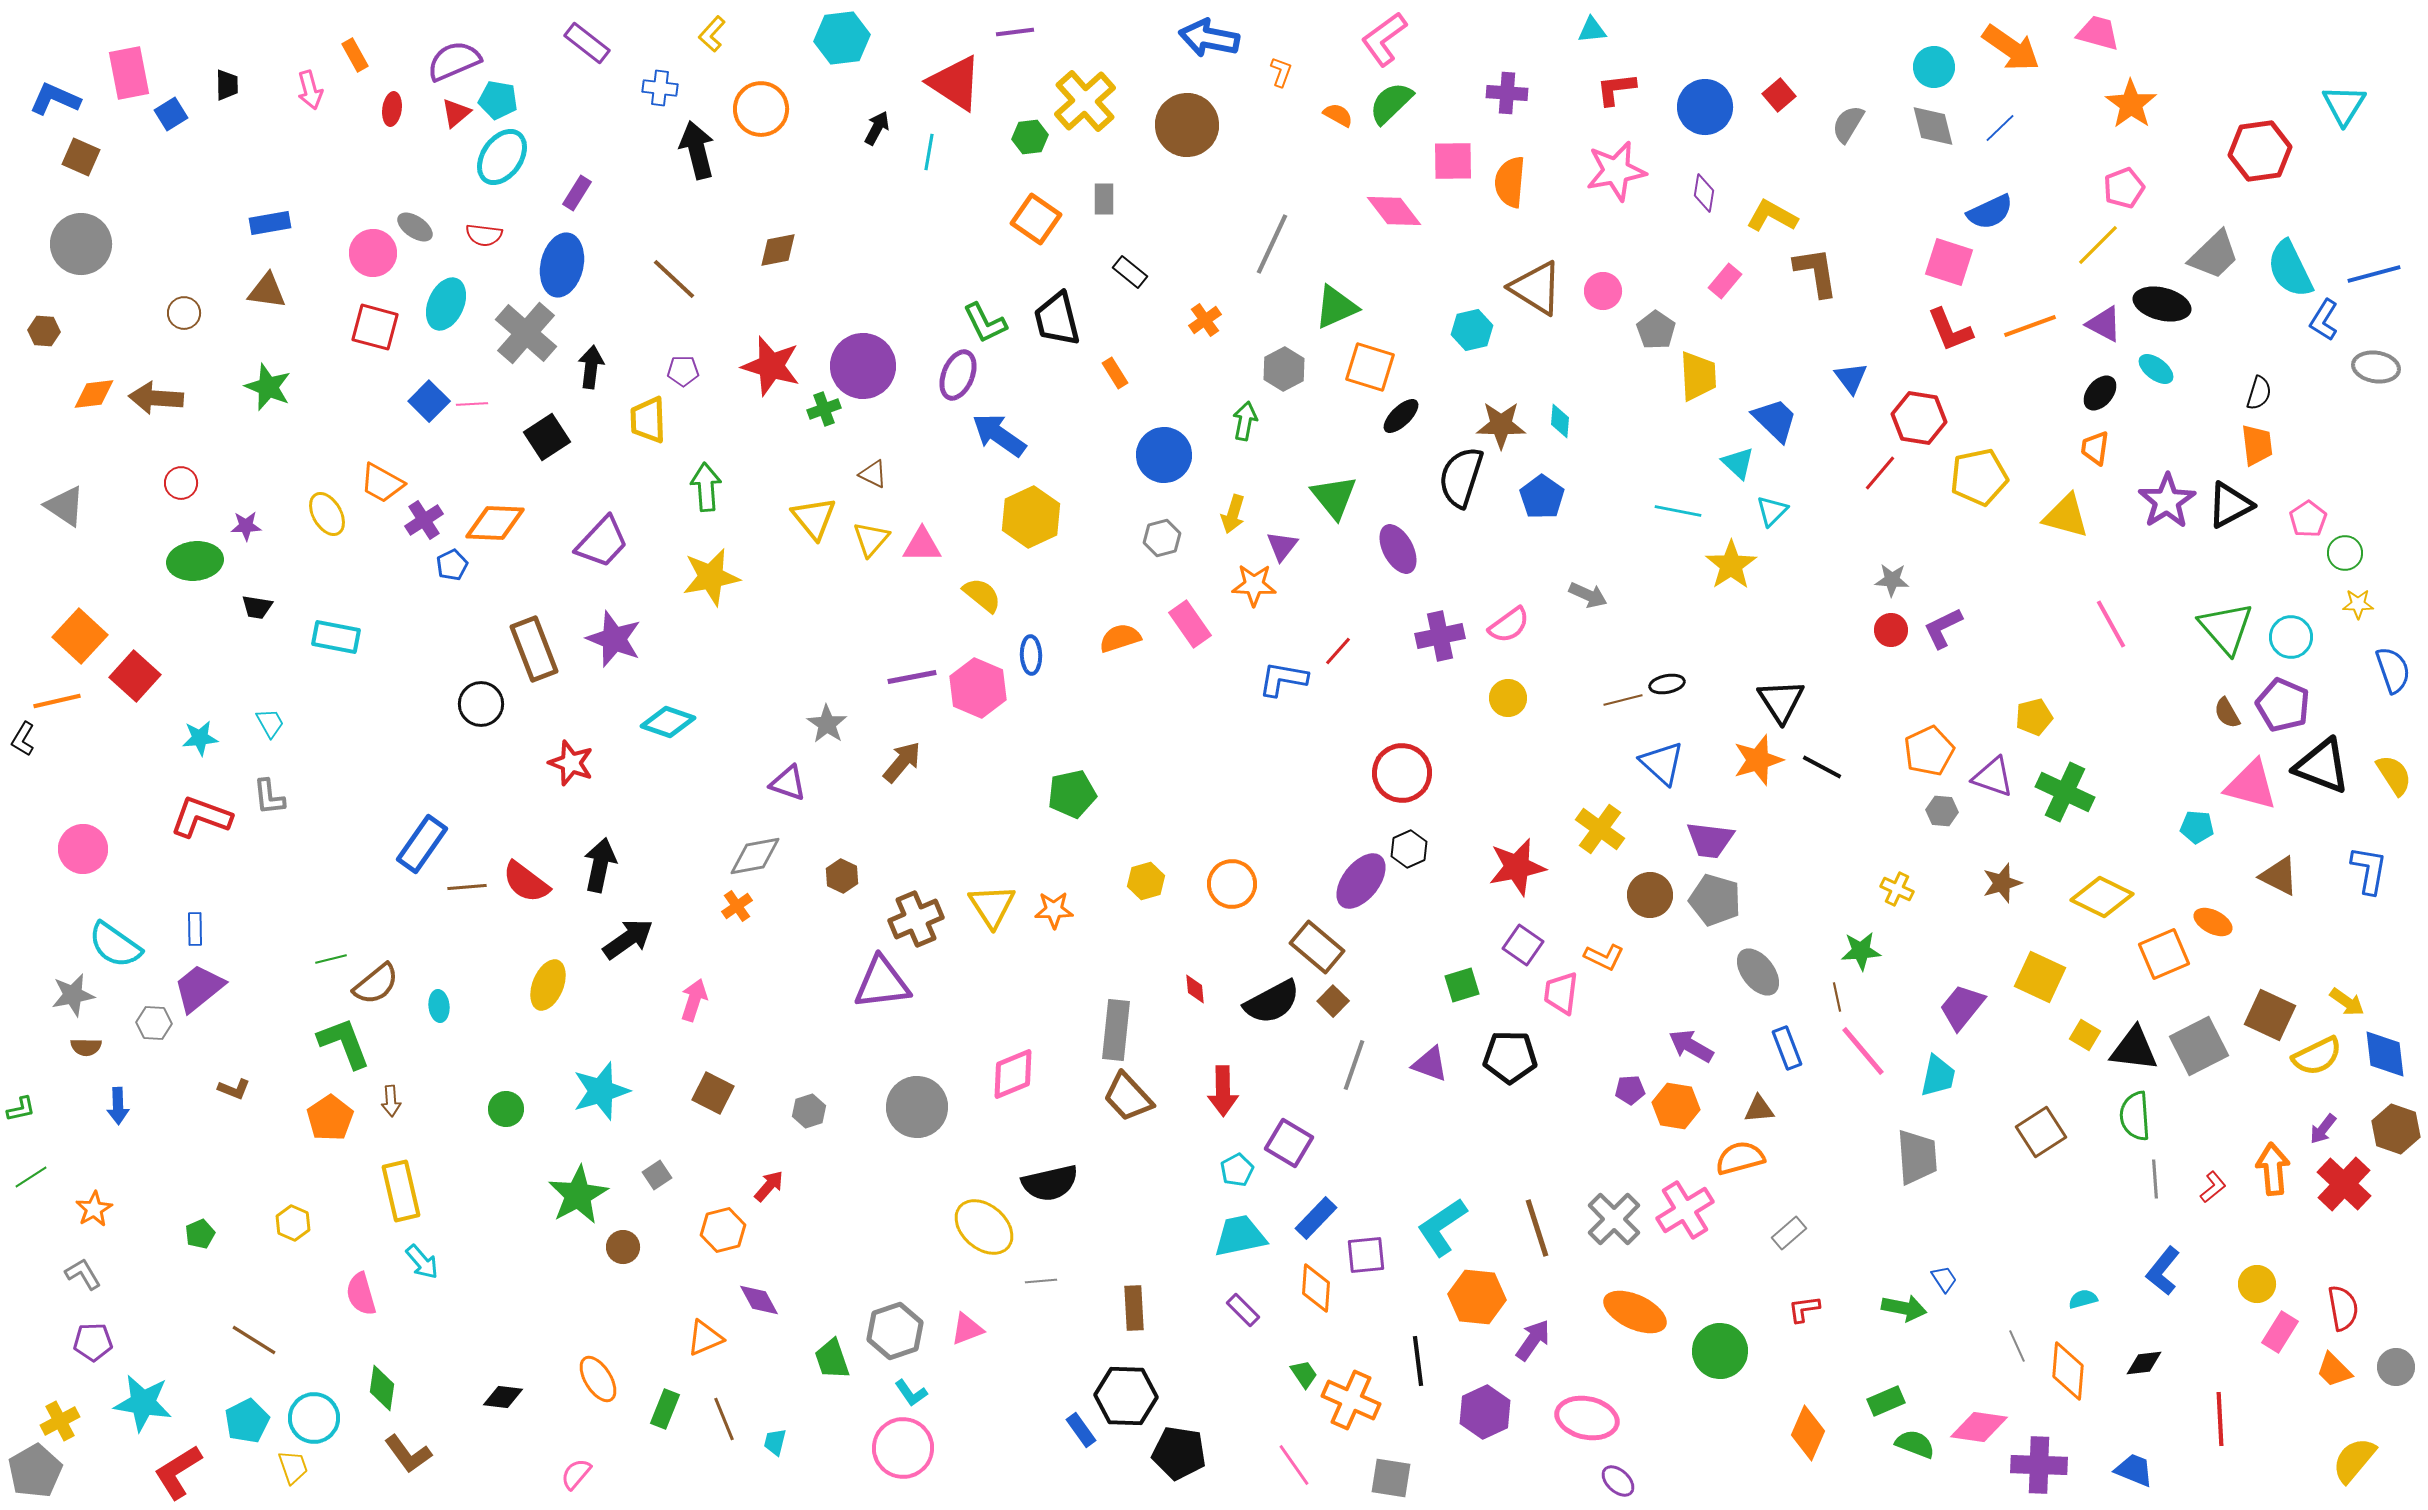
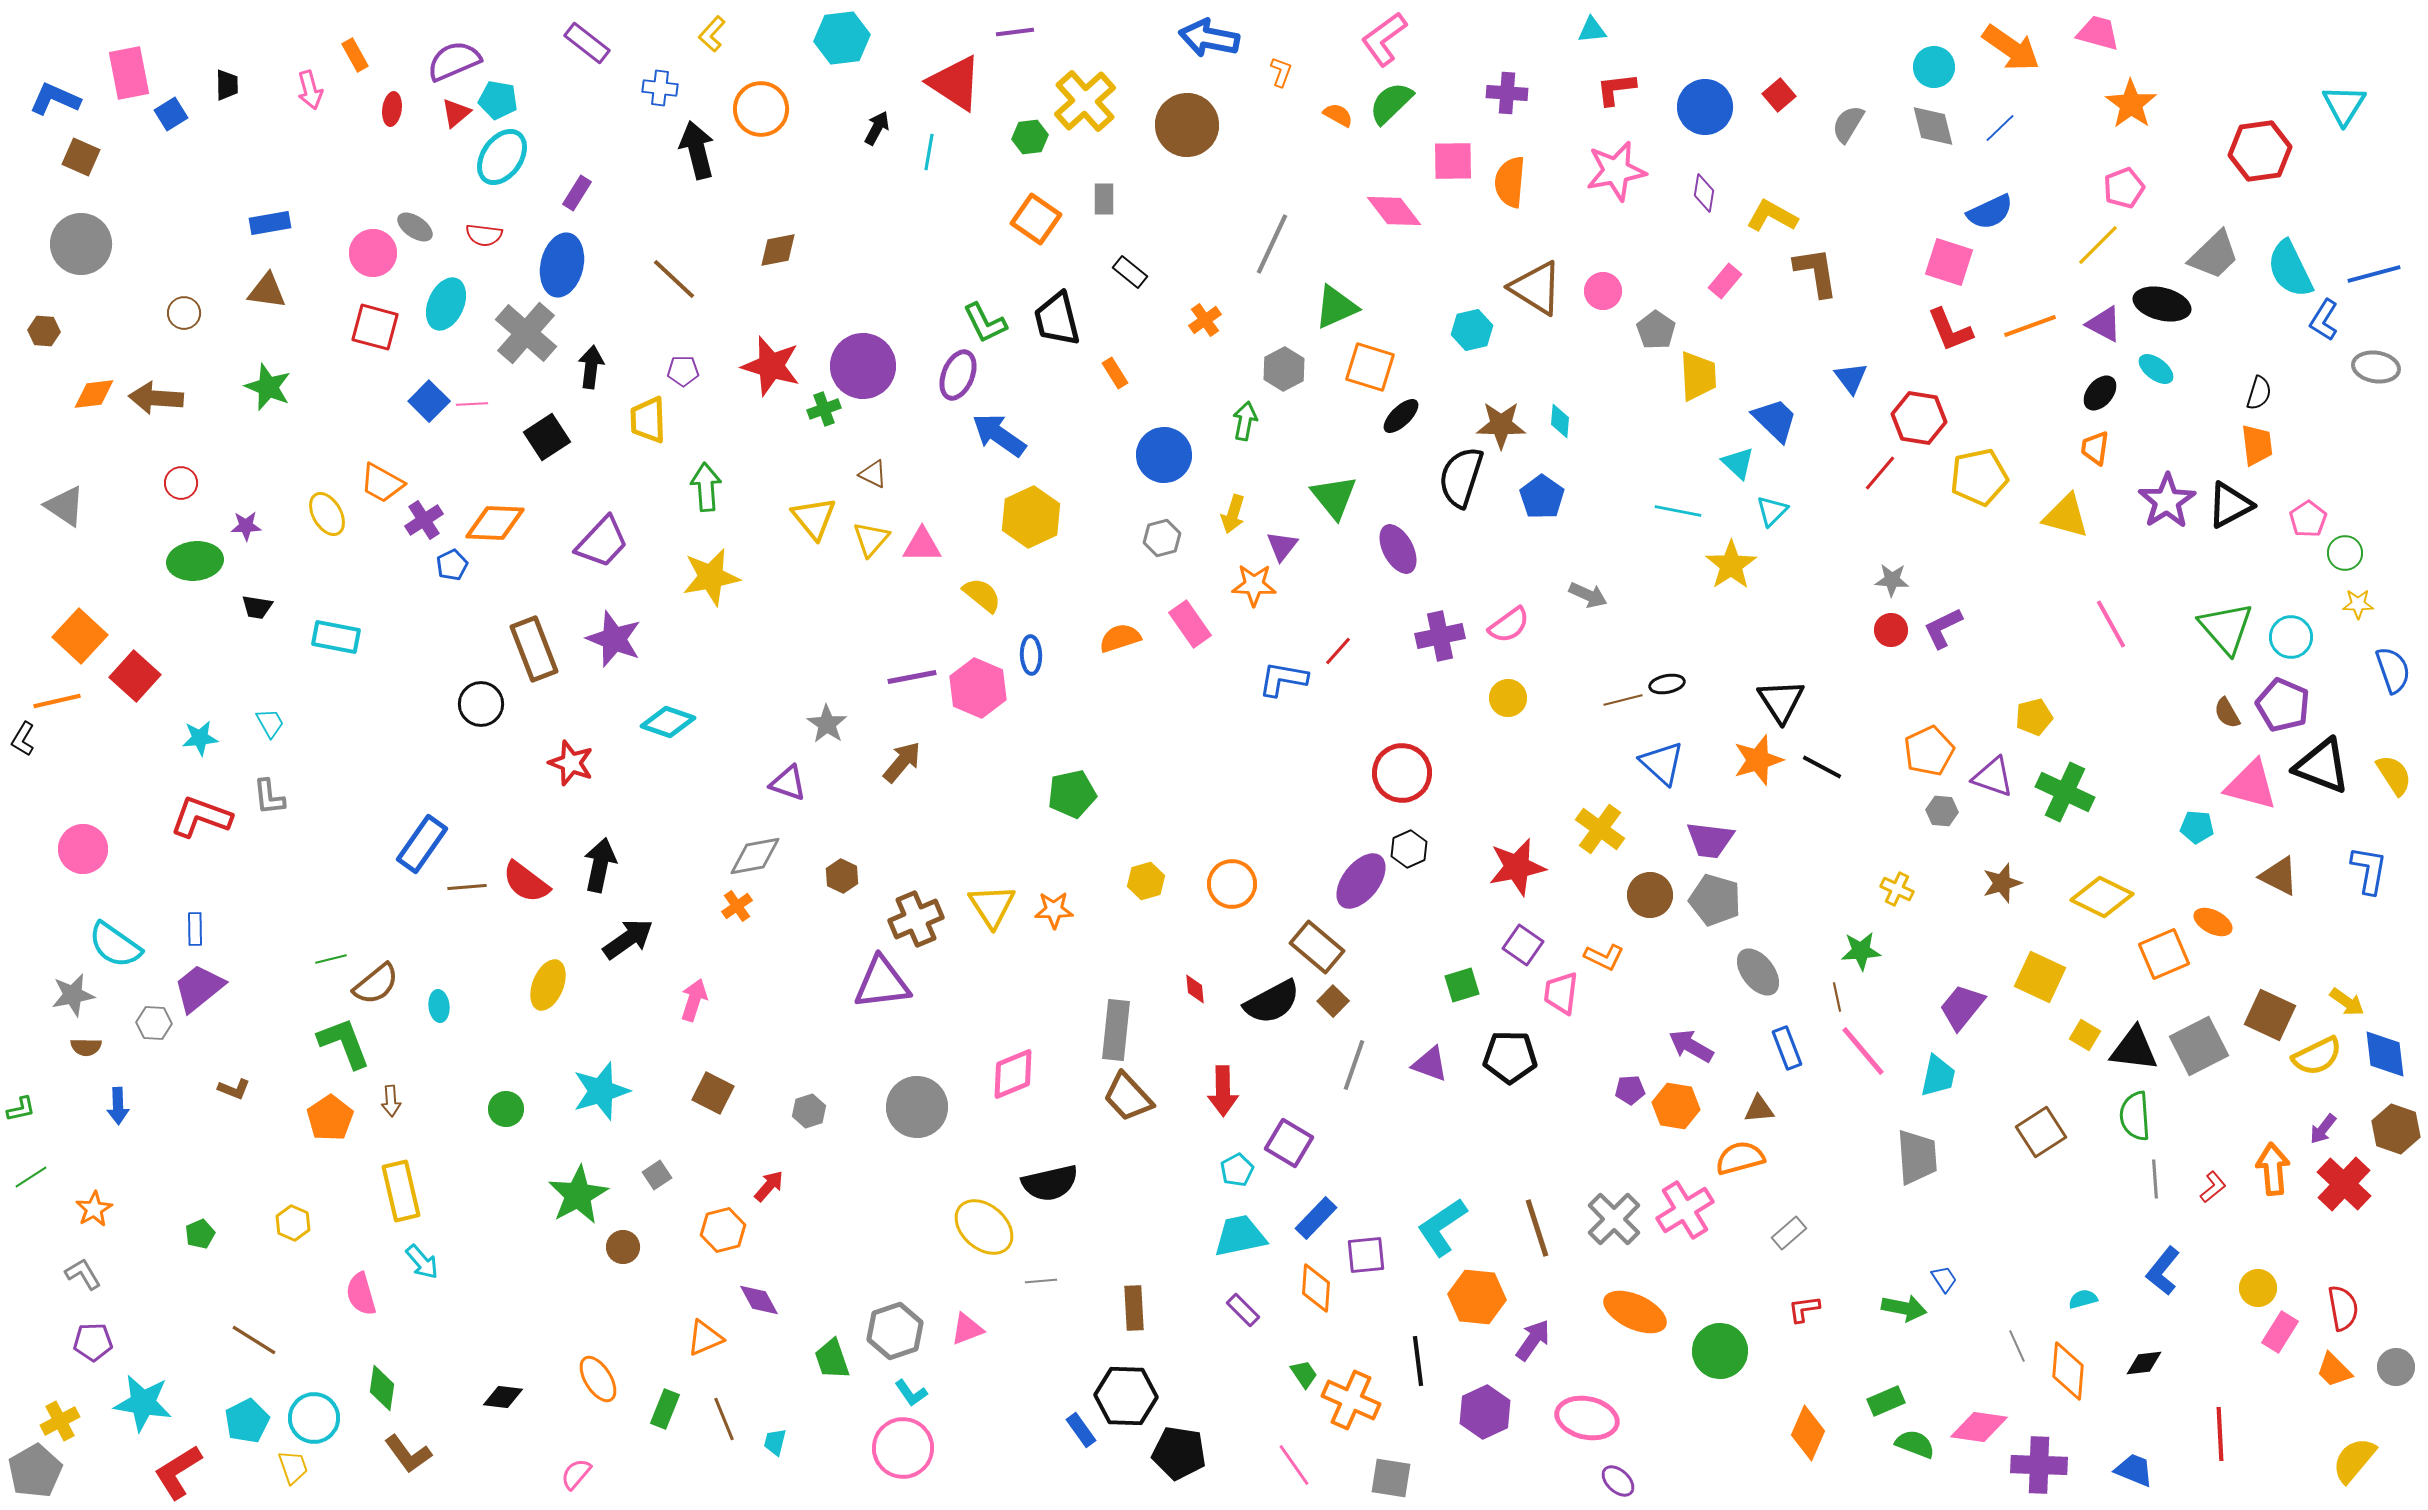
yellow circle at (2257, 1284): moved 1 px right, 4 px down
red line at (2220, 1419): moved 15 px down
